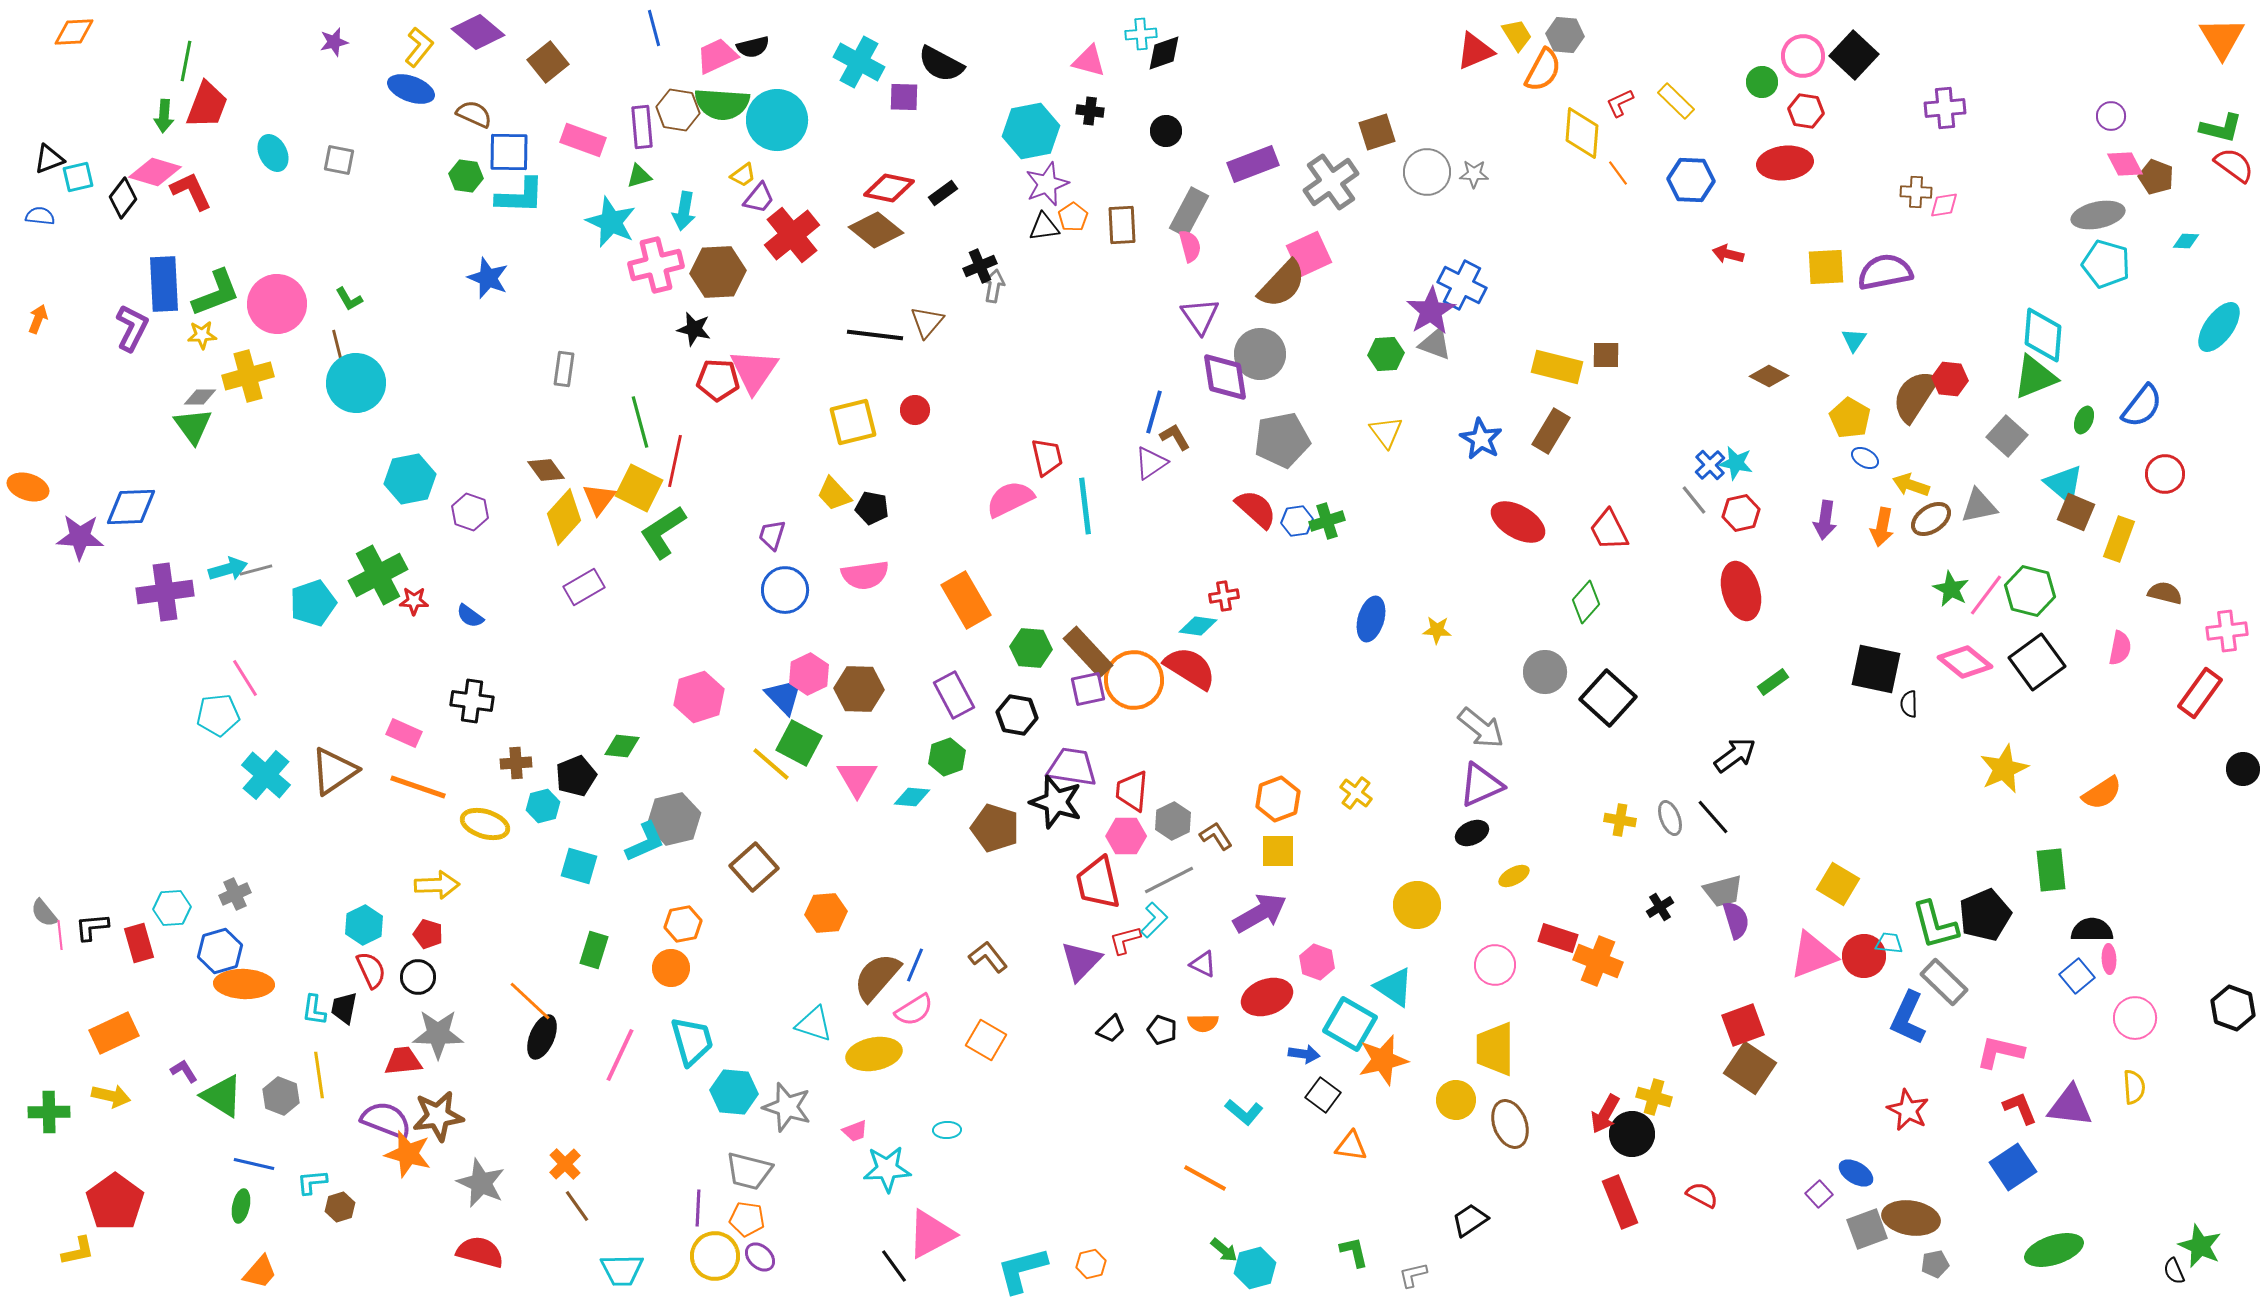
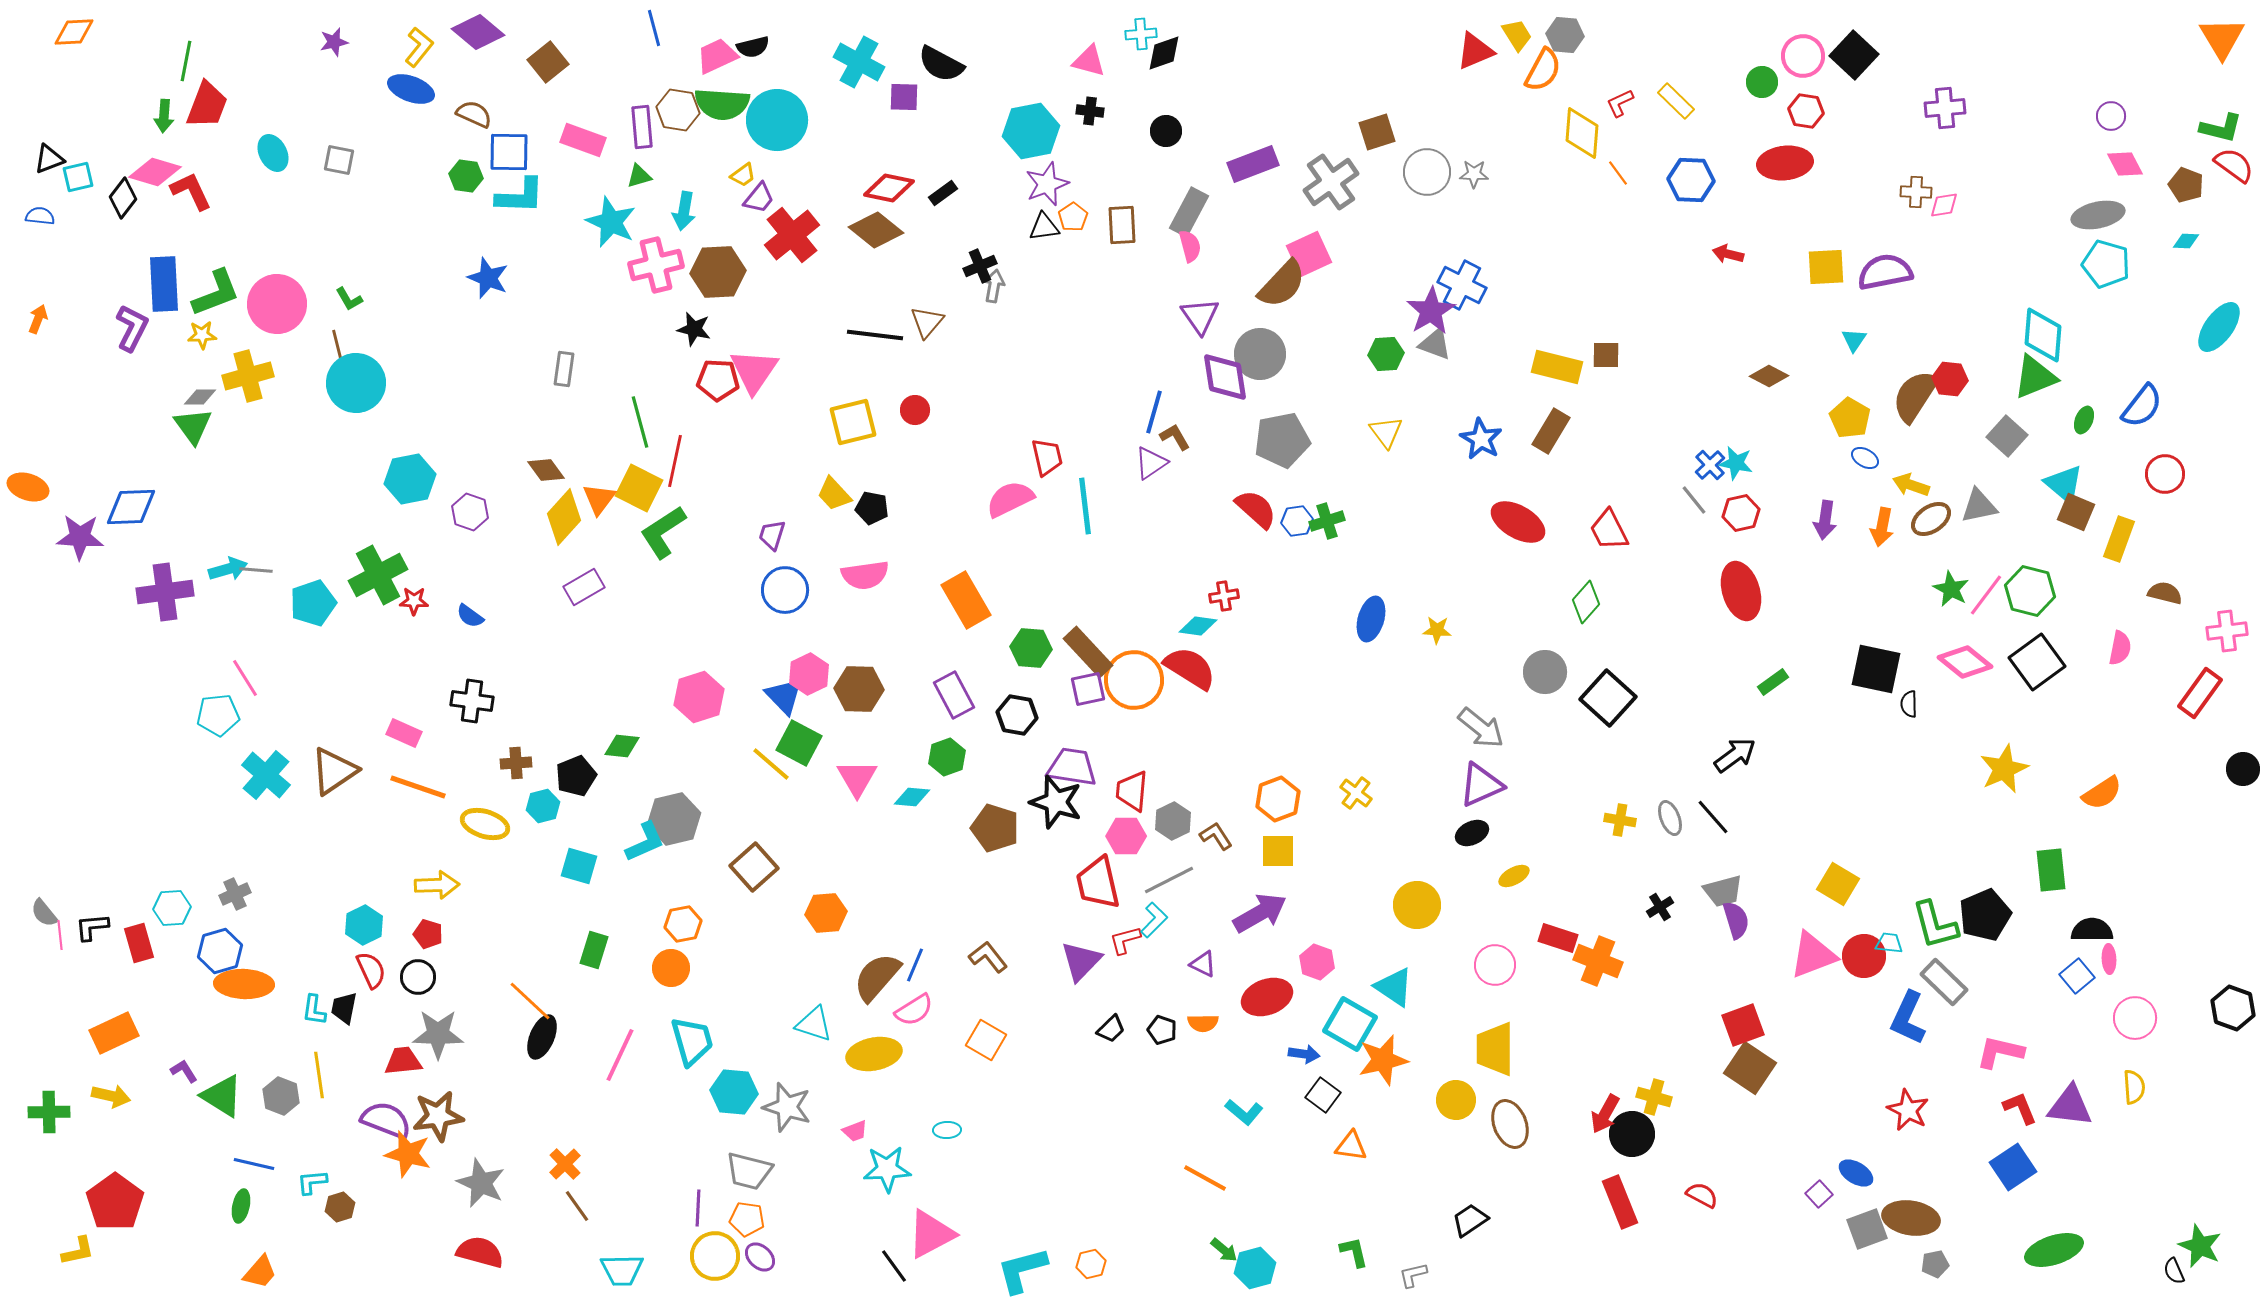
brown pentagon at (2156, 177): moved 30 px right, 8 px down
gray line at (256, 570): rotated 20 degrees clockwise
